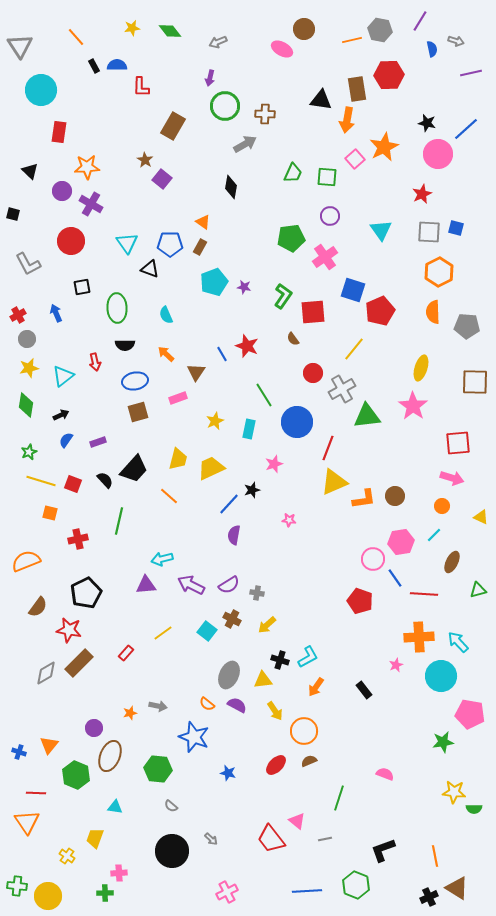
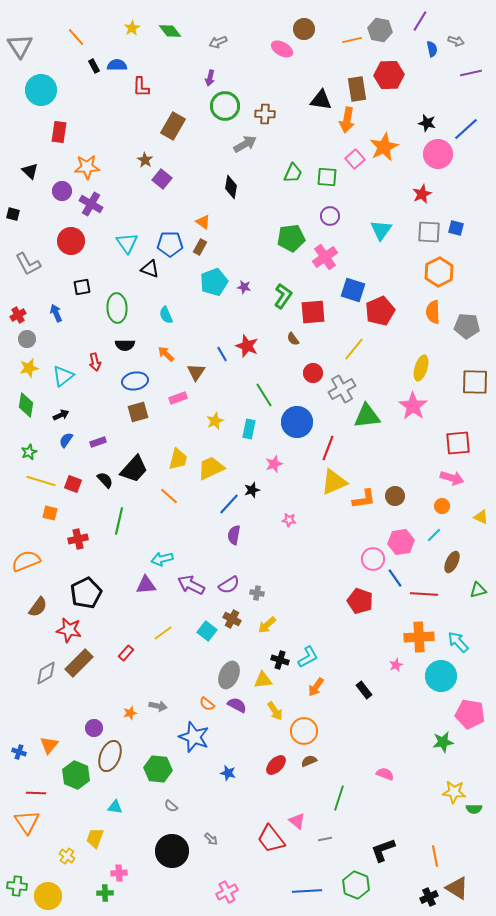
yellow star at (132, 28): rotated 21 degrees counterclockwise
cyan triangle at (381, 230): rotated 10 degrees clockwise
